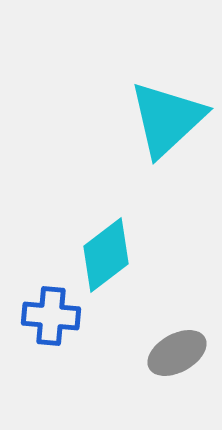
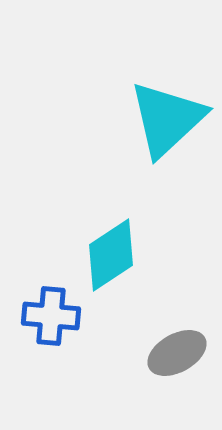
cyan diamond: moved 5 px right; rotated 4 degrees clockwise
